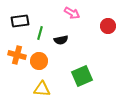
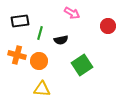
green square: moved 11 px up; rotated 10 degrees counterclockwise
